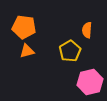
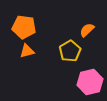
orange semicircle: rotated 42 degrees clockwise
